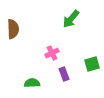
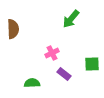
green square: rotated 14 degrees clockwise
purple rectangle: rotated 32 degrees counterclockwise
